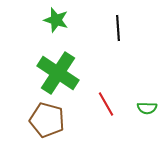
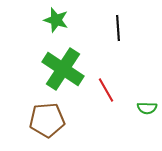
green cross: moved 5 px right, 4 px up
red line: moved 14 px up
brown pentagon: rotated 20 degrees counterclockwise
